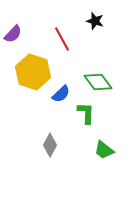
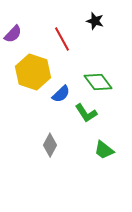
green L-shape: rotated 145 degrees clockwise
